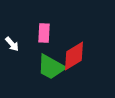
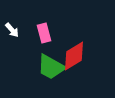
pink rectangle: rotated 18 degrees counterclockwise
white arrow: moved 14 px up
